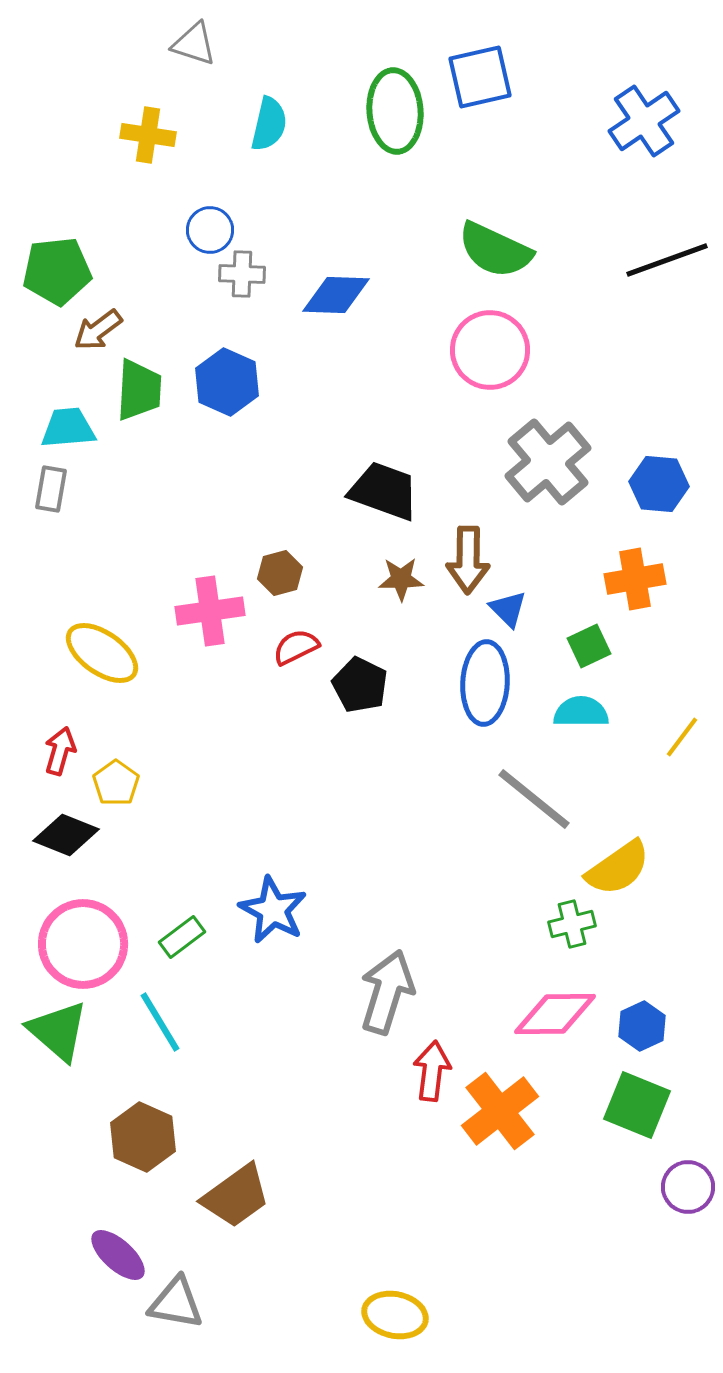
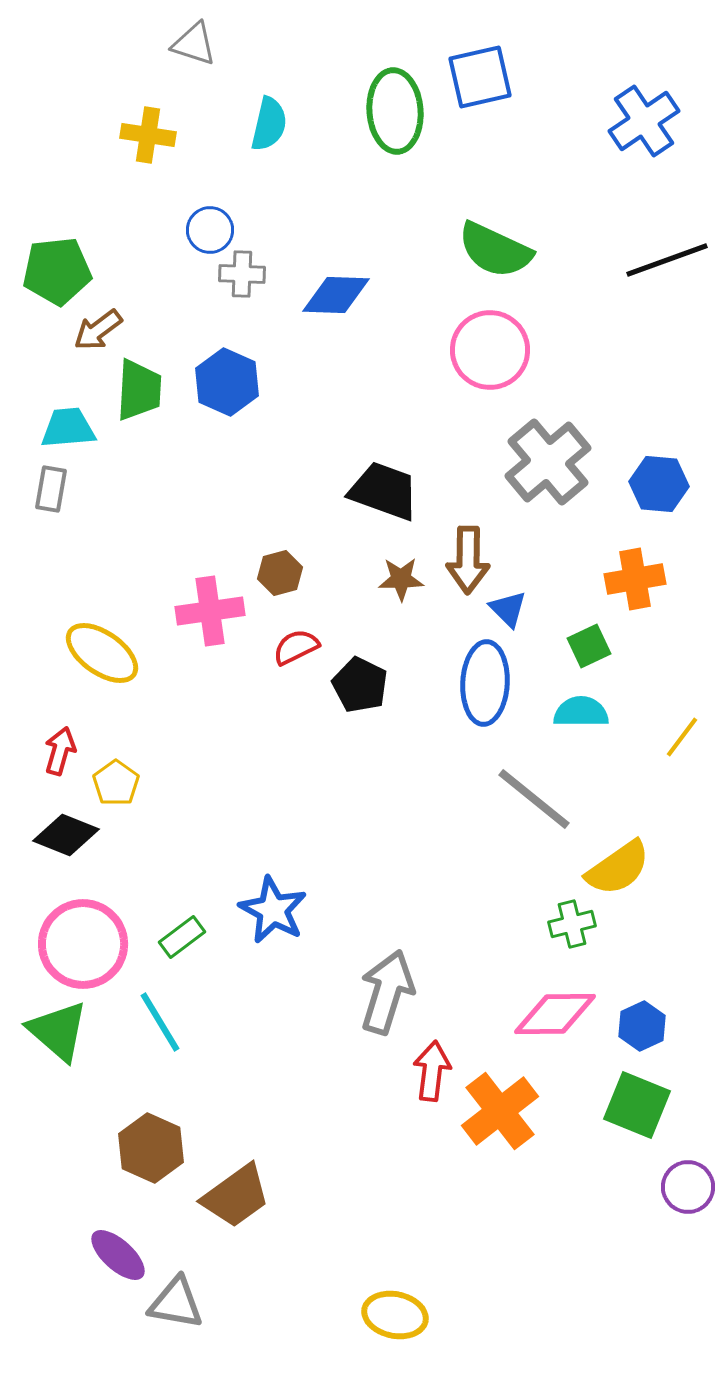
brown hexagon at (143, 1137): moved 8 px right, 11 px down
